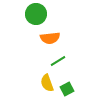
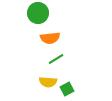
green circle: moved 2 px right, 1 px up
green line: moved 2 px left, 2 px up
yellow semicircle: moved 1 px right, 1 px up; rotated 66 degrees counterclockwise
